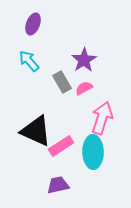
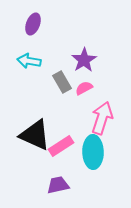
cyan arrow: rotated 40 degrees counterclockwise
black triangle: moved 1 px left, 4 px down
